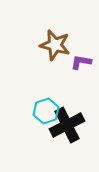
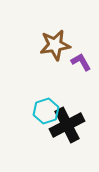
brown star: rotated 24 degrees counterclockwise
purple L-shape: rotated 50 degrees clockwise
